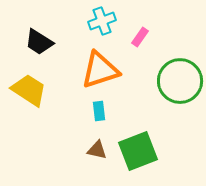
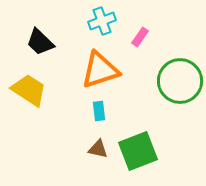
black trapezoid: moved 1 px right; rotated 12 degrees clockwise
brown triangle: moved 1 px right, 1 px up
